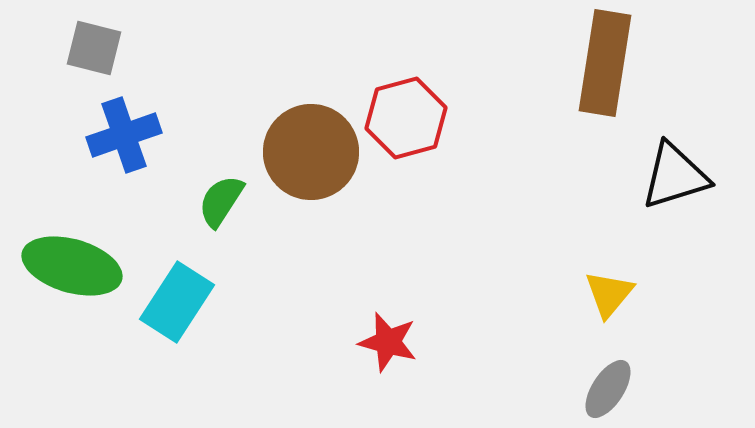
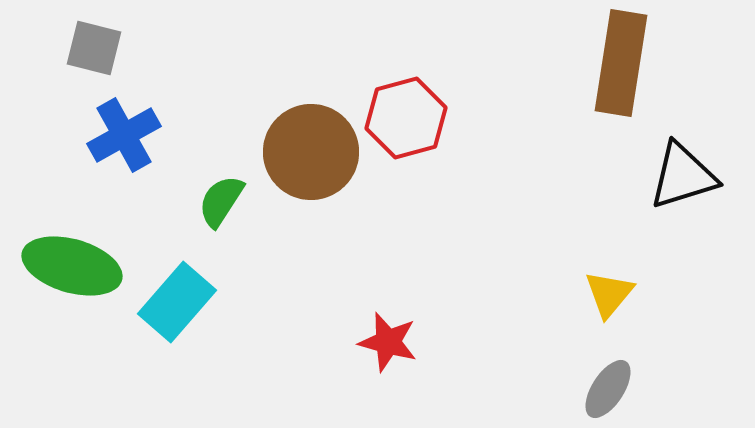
brown rectangle: moved 16 px right
blue cross: rotated 10 degrees counterclockwise
black triangle: moved 8 px right
cyan rectangle: rotated 8 degrees clockwise
